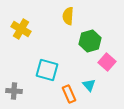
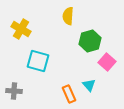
cyan square: moved 9 px left, 9 px up
